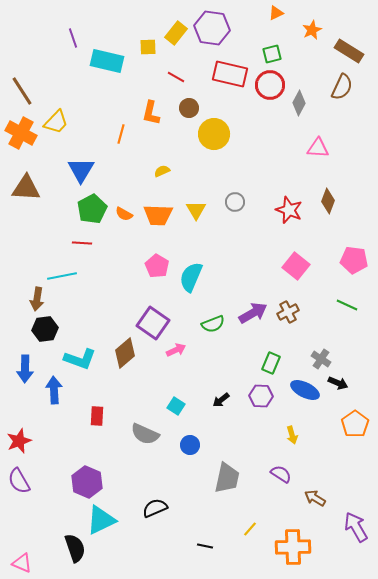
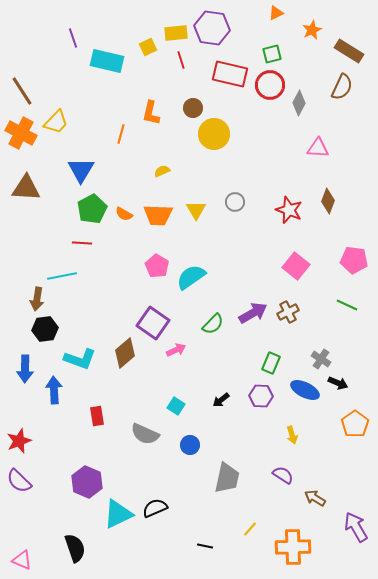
yellow rectangle at (176, 33): rotated 45 degrees clockwise
yellow square at (148, 47): rotated 24 degrees counterclockwise
red line at (176, 77): moved 5 px right, 17 px up; rotated 42 degrees clockwise
brown circle at (189, 108): moved 4 px right
cyan semicircle at (191, 277): rotated 32 degrees clockwise
green semicircle at (213, 324): rotated 25 degrees counterclockwise
red rectangle at (97, 416): rotated 12 degrees counterclockwise
purple semicircle at (281, 474): moved 2 px right, 1 px down
purple semicircle at (19, 481): rotated 16 degrees counterclockwise
cyan triangle at (101, 520): moved 17 px right, 6 px up
pink triangle at (22, 563): moved 3 px up
